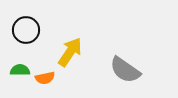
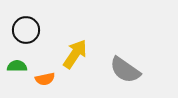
yellow arrow: moved 5 px right, 2 px down
green semicircle: moved 3 px left, 4 px up
orange semicircle: moved 1 px down
